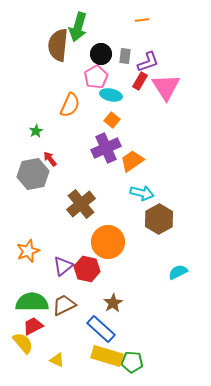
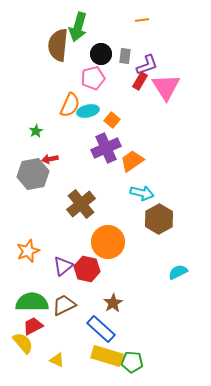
purple L-shape: moved 1 px left, 3 px down
pink pentagon: moved 3 px left, 1 px down; rotated 15 degrees clockwise
cyan ellipse: moved 23 px left, 16 px down; rotated 25 degrees counterclockwise
red arrow: rotated 63 degrees counterclockwise
